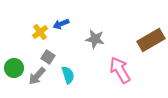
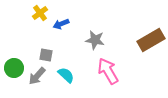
yellow cross: moved 19 px up
gray star: moved 1 px down
gray square: moved 2 px left, 2 px up; rotated 24 degrees counterclockwise
pink arrow: moved 12 px left, 1 px down
cyan semicircle: moved 2 px left; rotated 30 degrees counterclockwise
